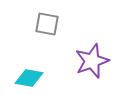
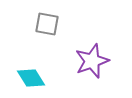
cyan diamond: moved 2 px right; rotated 48 degrees clockwise
